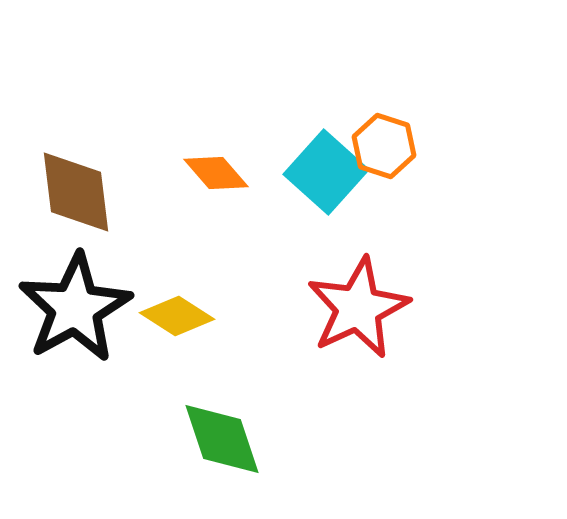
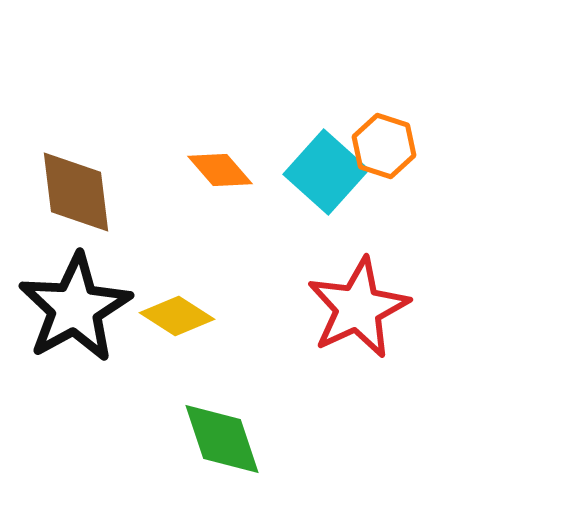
orange diamond: moved 4 px right, 3 px up
